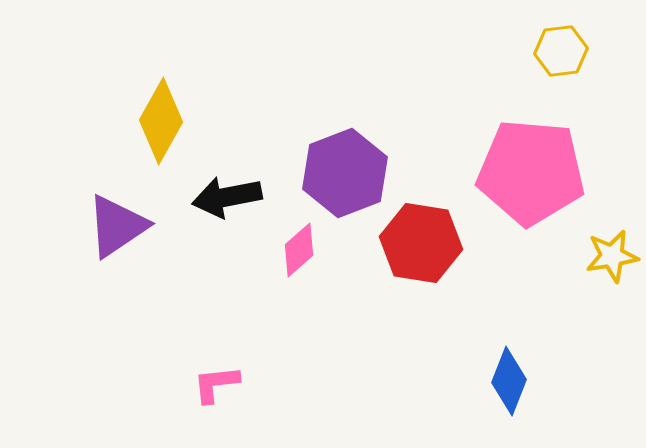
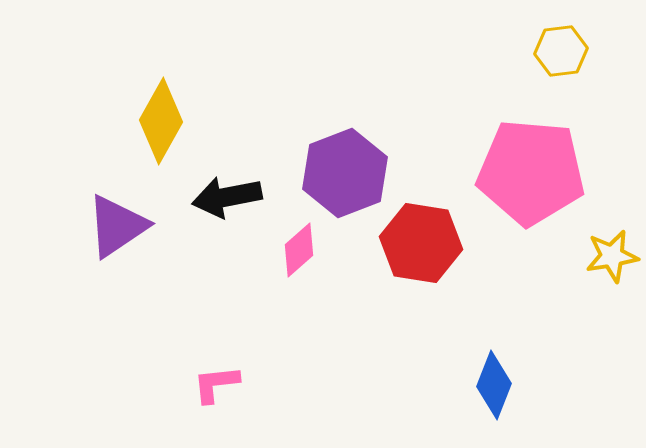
blue diamond: moved 15 px left, 4 px down
